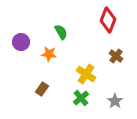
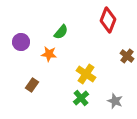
green semicircle: rotated 70 degrees clockwise
brown cross: moved 11 px right
brown rectangle: moved 10 px left, 4 px up
gray star: rotated 14 degrees counterclockwise
